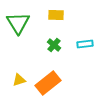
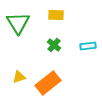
cyan rectangle: moved 3 px right, 2 px down
yellow triangle: moved 3 px up
